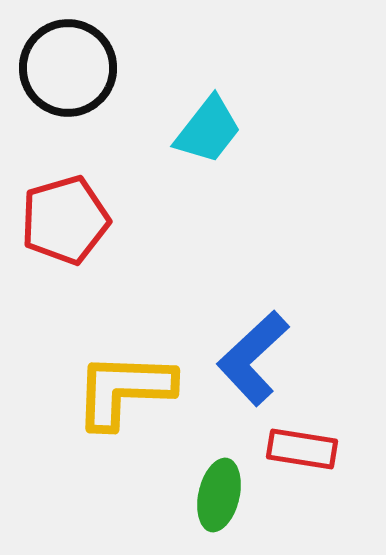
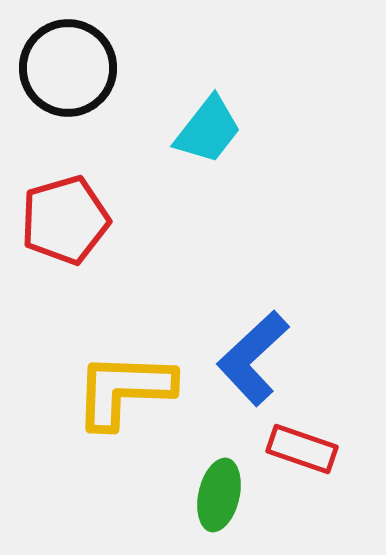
red rectangle: rotated 10 degrees clockwise
